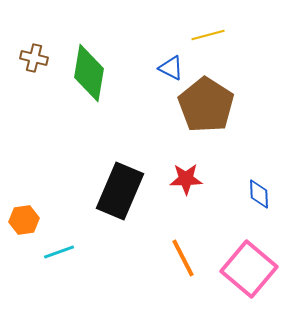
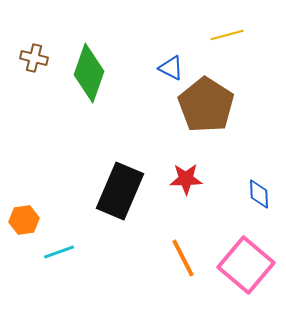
yellow line: moved 19 px right
green diamond: rotated 10 degrees clockwise
pink square: moved 3 px left, 4 px up
